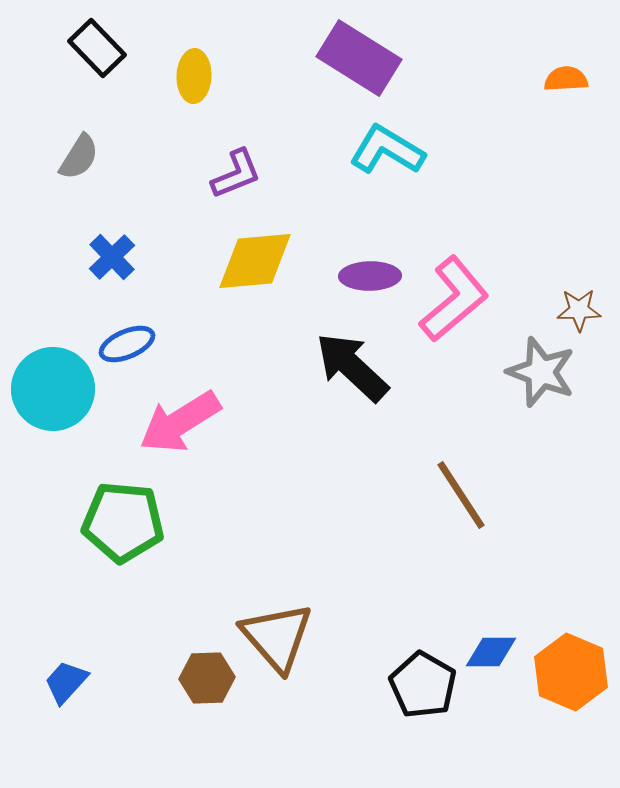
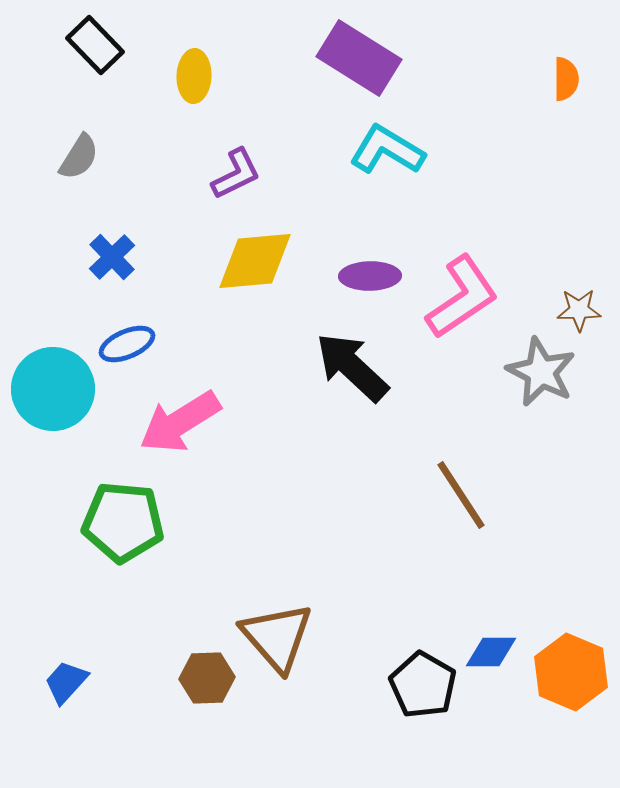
black rectangle: moved 2 px left, 3 px up
orange semicircle: rotated 93 degrees clockwise
purple L-shape: rotated 4 degrees counterclockwise
pink L-shape: moved 8 px right, 2 px up; rotated 6 degrees clockwise
gray star: rotated 6 degrees clockwise
